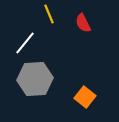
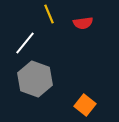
red semicircle: rotated 72 degrees counterclockwise
gray hexagon: rotated 24 degrees clockwise
orange square: moved 8 px down
